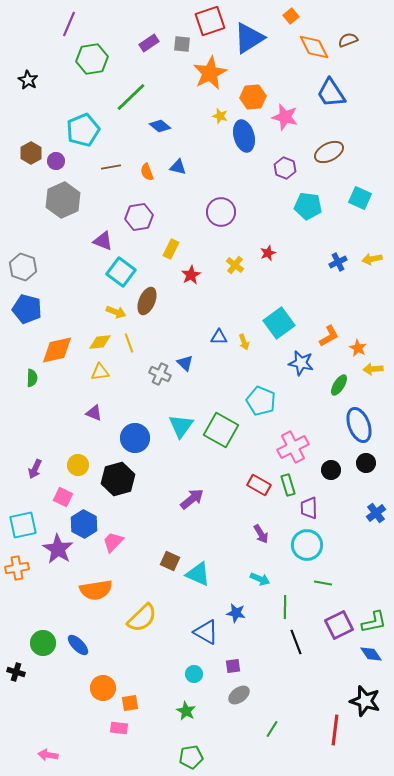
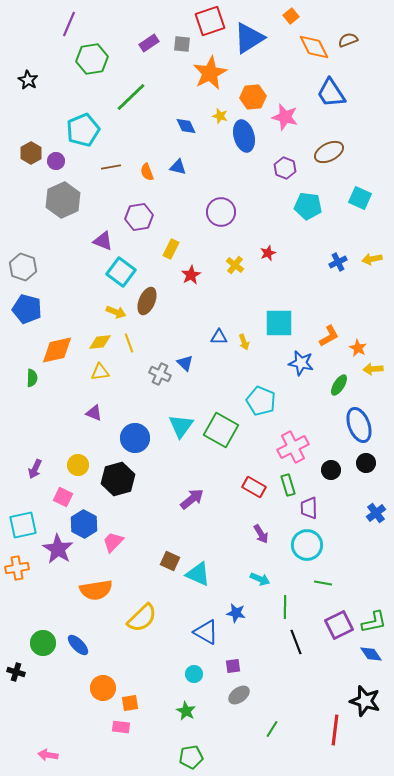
blue diamond at (160, 126): moved 26 px right; rotated 25 degrees clockwise
cyan square at (279, 323): rotated 36 degrees clockwise
red rectangle at (259, 485): moved 5 px left, 2 px down
pink rectangle at (119, 728): moved 2 px right, 1 px up
